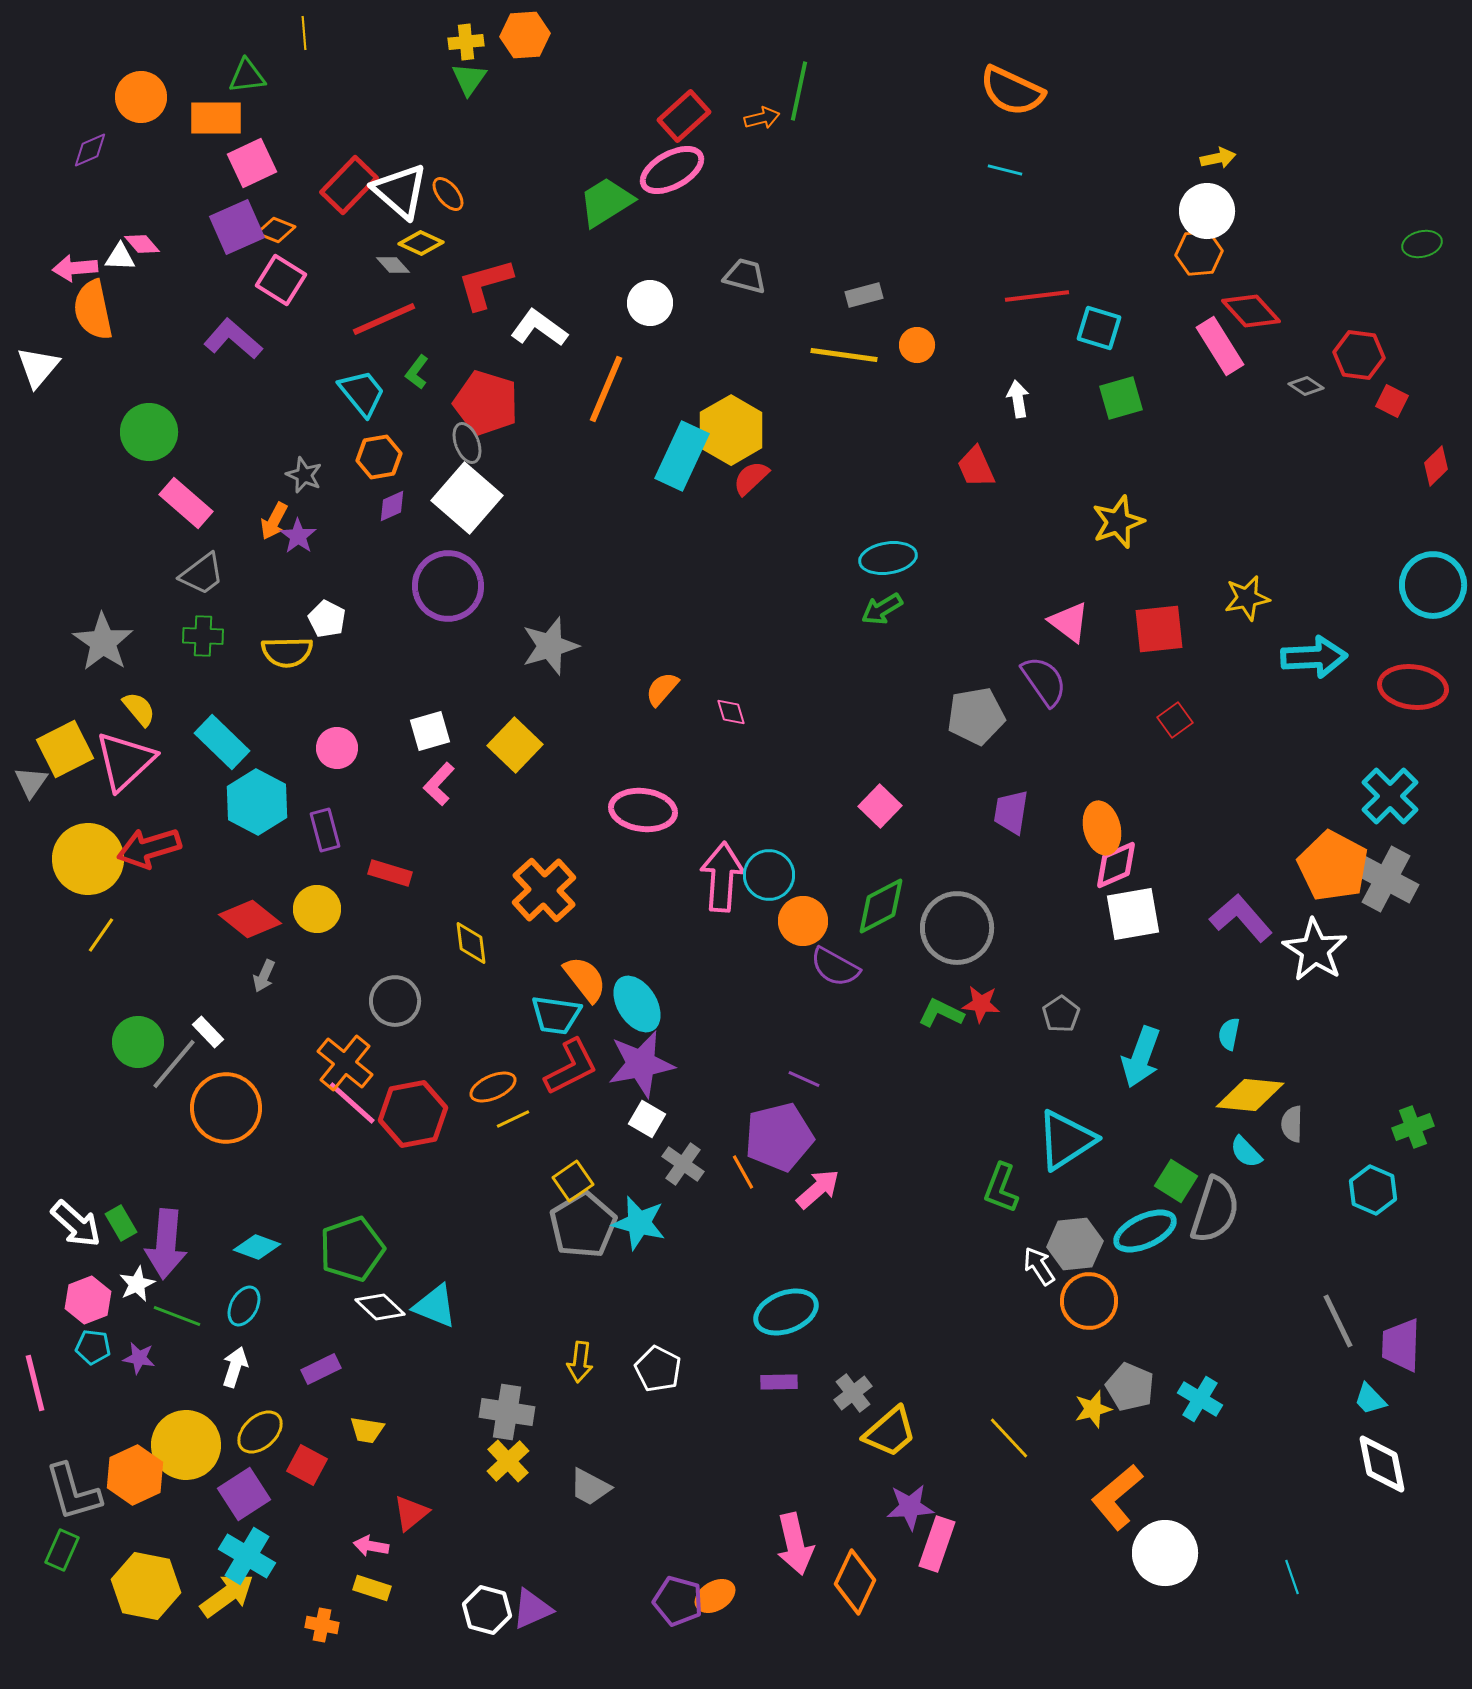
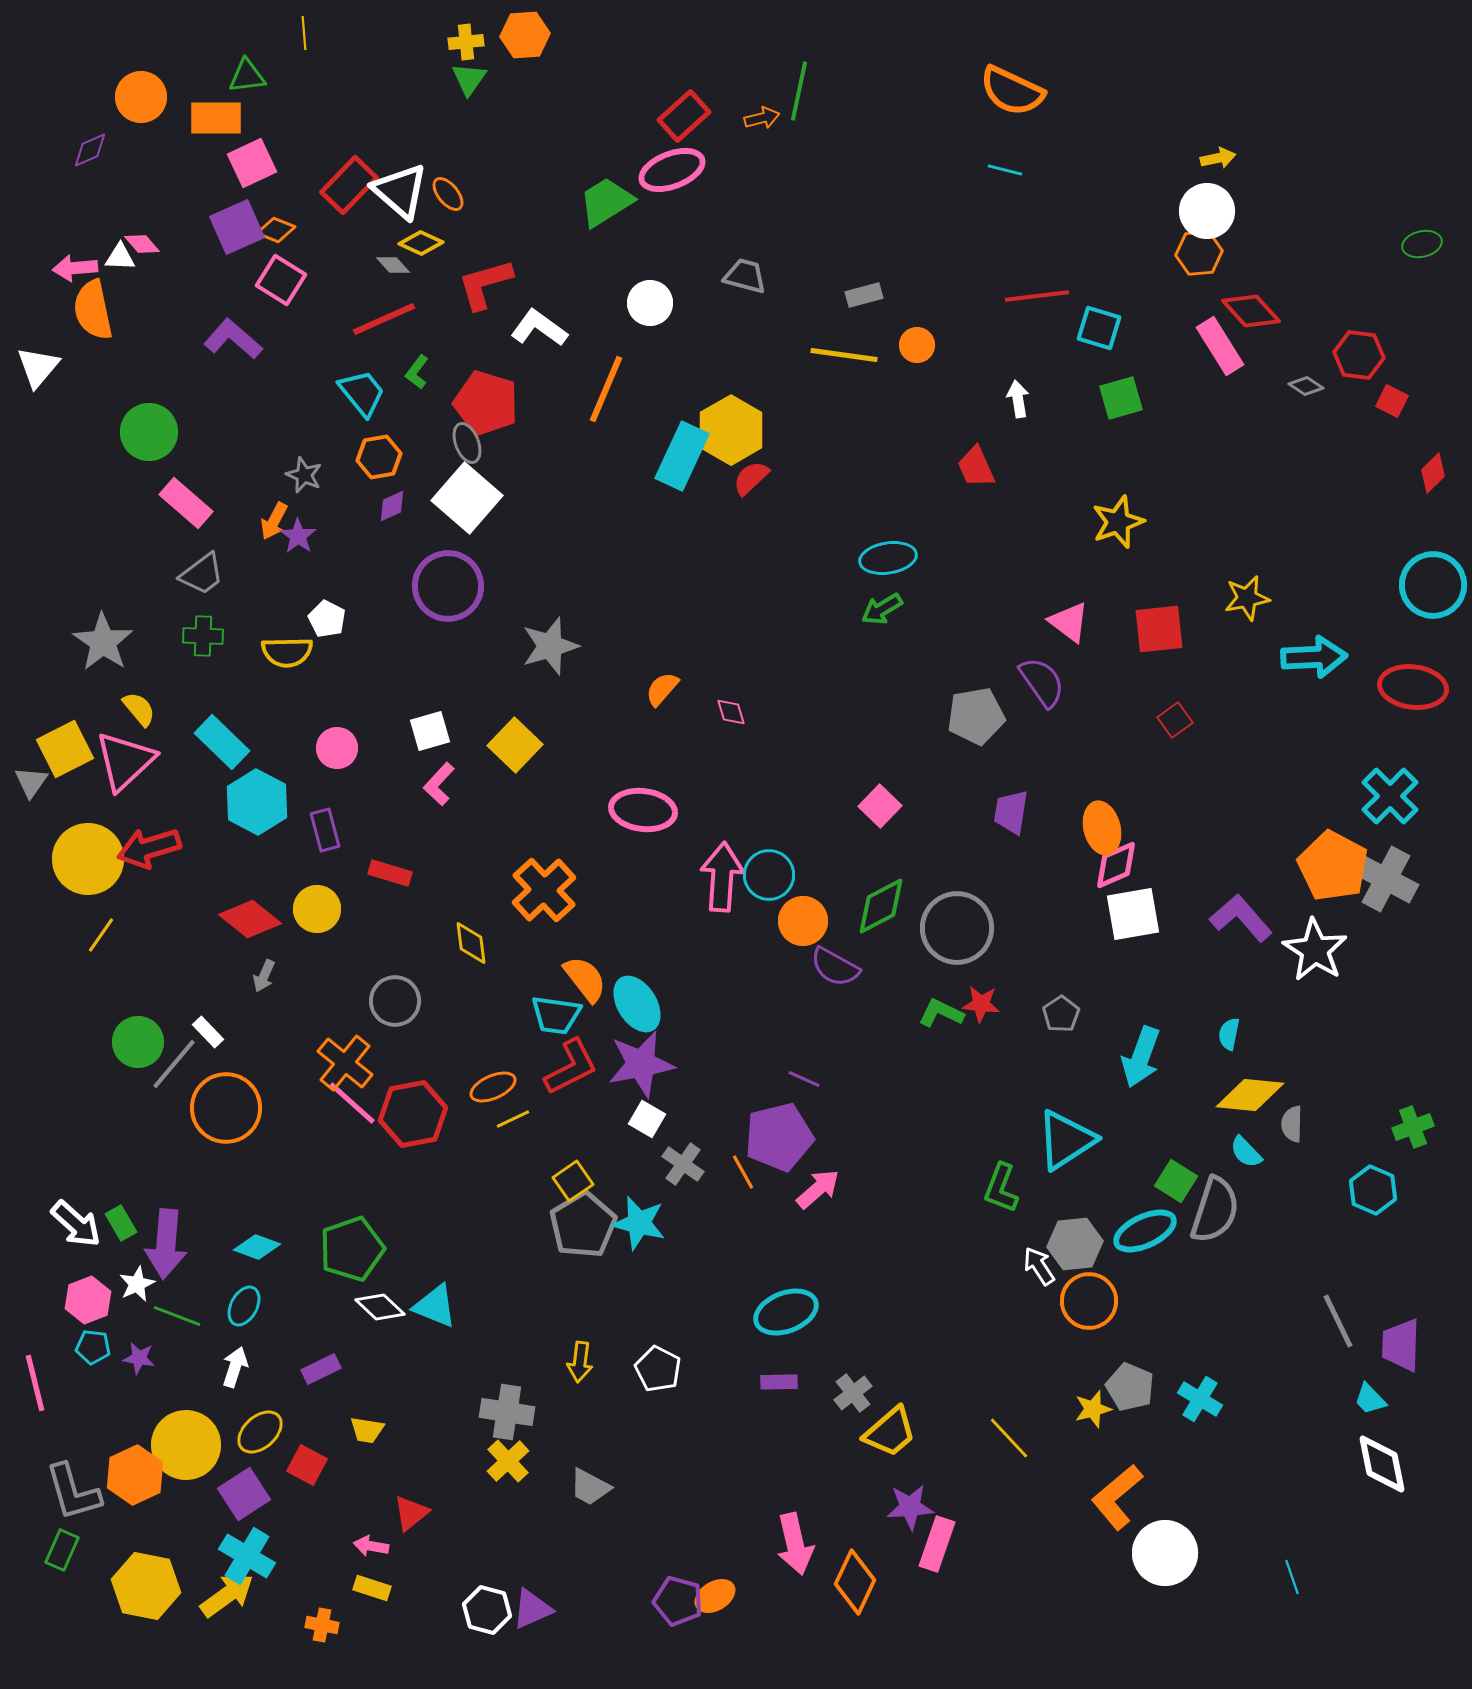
pink ellipse at (672, 170): rotated 8 degrees clockwise
red diamond at (1436, 466): moved 3 px left, 7 px down
purple semicircle at (1044, 681): moved 2 px left, 1 px down
